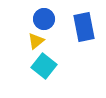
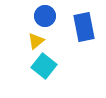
blue circle: moved 1 px right, 3 px up
